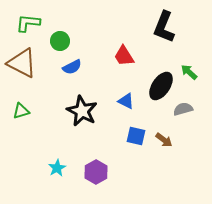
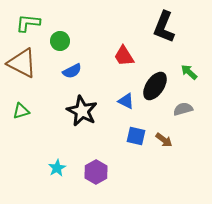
blue semicircle: moved 4 px down
black ellipse: moved 6 px left
